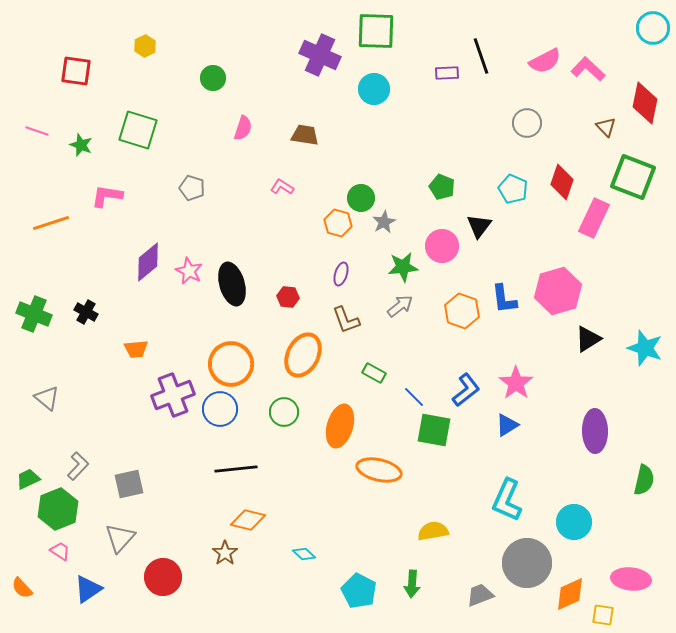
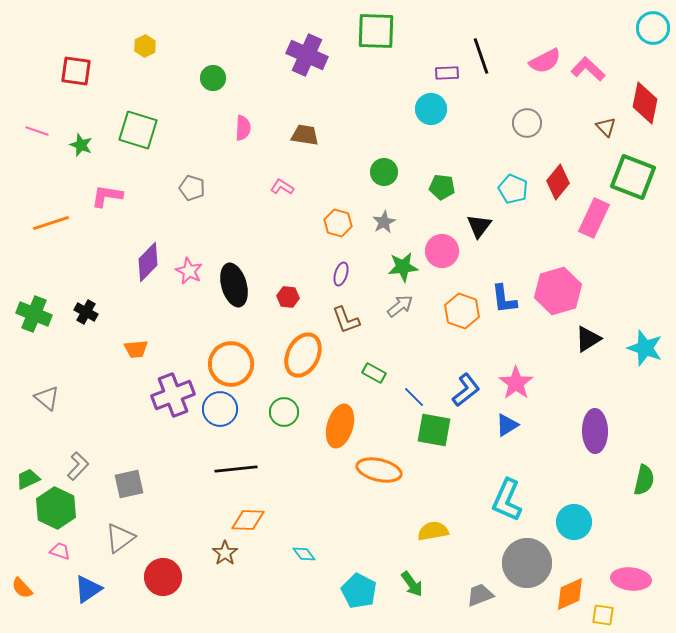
purple cross at (320, 55): moved 13 px left
cyan circle at (374, 89): moved 57 px right, 20 px down
pink semicircle at (243, 128): rotated 15 degrees counterclockwise
red diamond at (562, 182): moved 4 px left; rotated 20 degrees clockwise
green pentagon at (442, 187): rotated 15 degrees counterclockwise
green circle at (361, 198): moved 23 px right, 26 px up
pink circle at (442, 246): moved 5 px down
purple diamond at (148, 262): rotated 6 degrees counterclockwise
black ellipse at (232, 284): moved 2 px right, 1 px down
green hexagon at (58, 509): moved 2 px left, 1 px up; rotated 12 degrees counterclockwise
orange diamond at (248, 520): rotated 12 degrees counterclockwise
gray triangle at (120, 538): rotated 12 degrees clockwise
pink trapezoid at (60, 551): rotated 15 degrees counterclockwise
cyan diamond at (304, 554): rotated 10 degrees clockwise
green arrow at (412, 584): rotated 40 degrees counterclockwise
